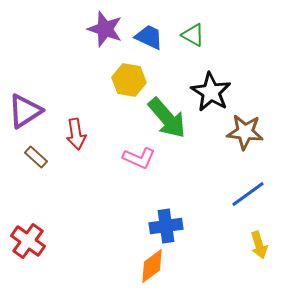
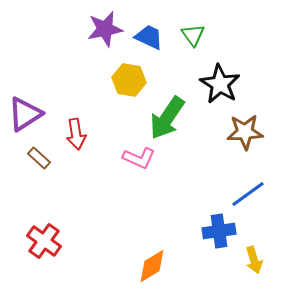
purple star: rotated 30 degrees counterclockwise
green triangle: rotated 25 degrees clockwise
black star: moved 9 px right, 8 px up
purple triangle: moved 3 px down
green arrow: rotated 75 degrees clockwise
brown star: rotated 9 degrees counterclockwise
brown rectangle: moved 3 px right, 1 px down
blue cross: moved 53 px right, 5 px down
red cross: moved 16 px right
yellow arrow: moved 5 px left, 15 px down
orange diamond: rotated 6 degrees clockwise
